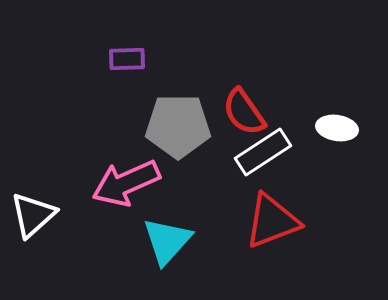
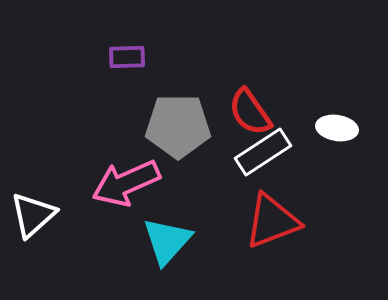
purple rectangle: moved 2 px up
red semicircle: moved 6 px right
